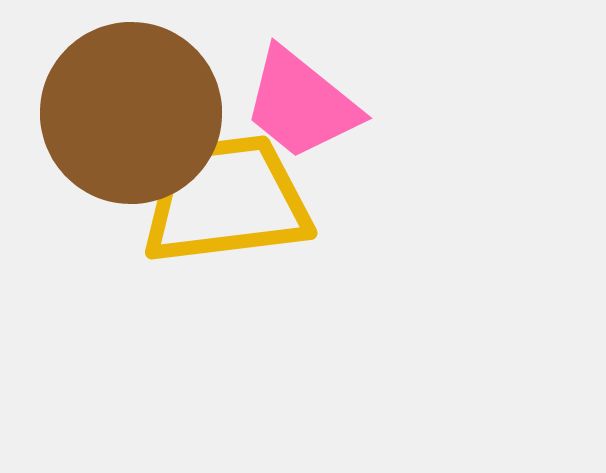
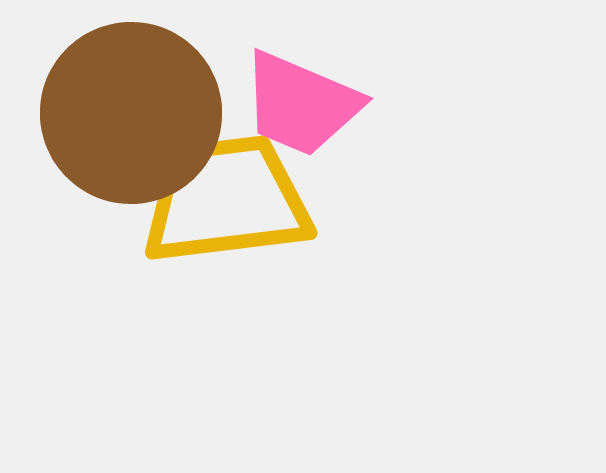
pink trapezoid: rotated 16 degrees counterclockwise
